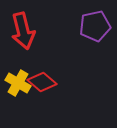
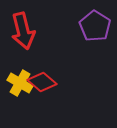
purple pentagon: rotated 28 degrees counterclockwise
yellow cross: moved 2 px right
